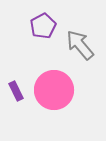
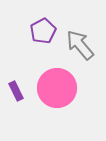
purple pentagon: moved 5 px down
pink circle: moved 3 px right, 2 px up
